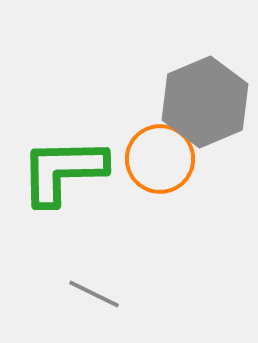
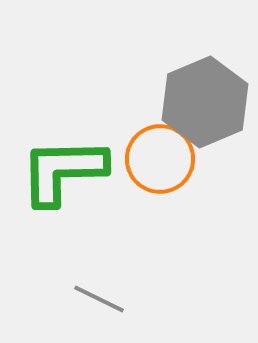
gray line: moved 5 px right, 5 px down
